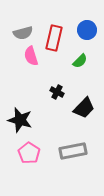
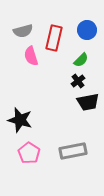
gray semicircle: moved 2 px up
green semicircle: moved 1 px right, 1 px up
black cross: moved 21 px right, 11 px up; rotated 24 degrees clockwise
black trapezoid: moved 4 px right, 6 px up; rotated 35 degrees clockwise
